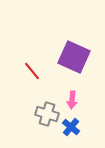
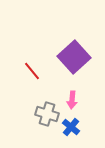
purple square: rotated 24 degrees clockwise
